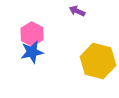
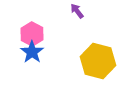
purple arrow: rotated 28 degrees clockwise
blue star: rotated 25 degrees counterclockwise
